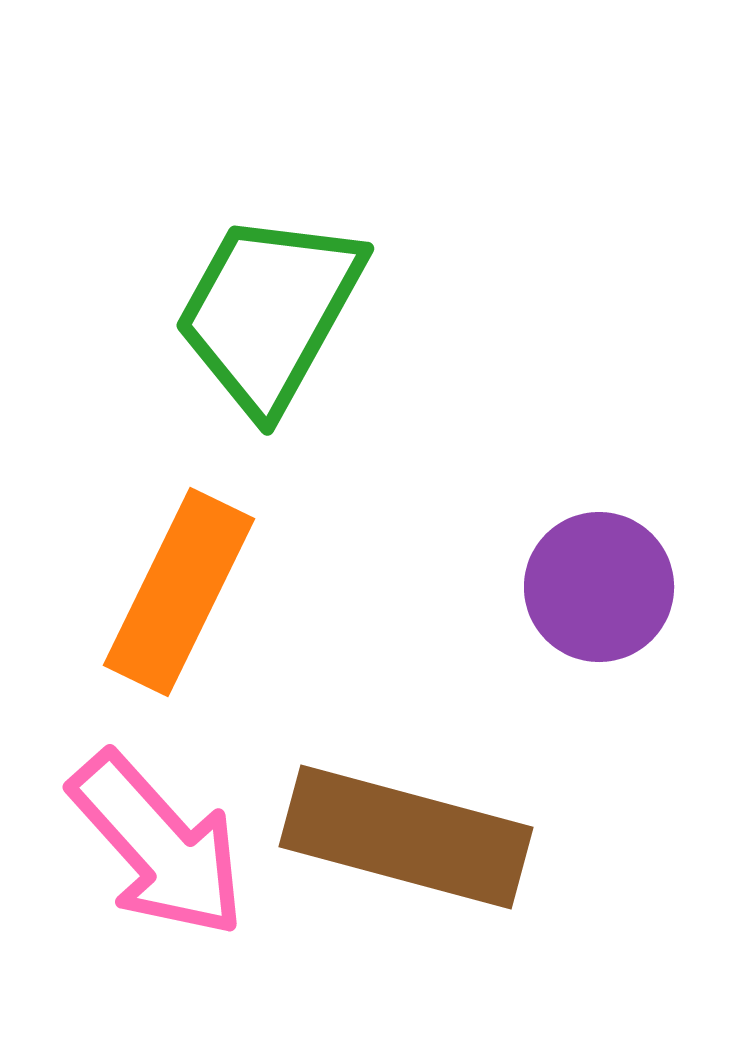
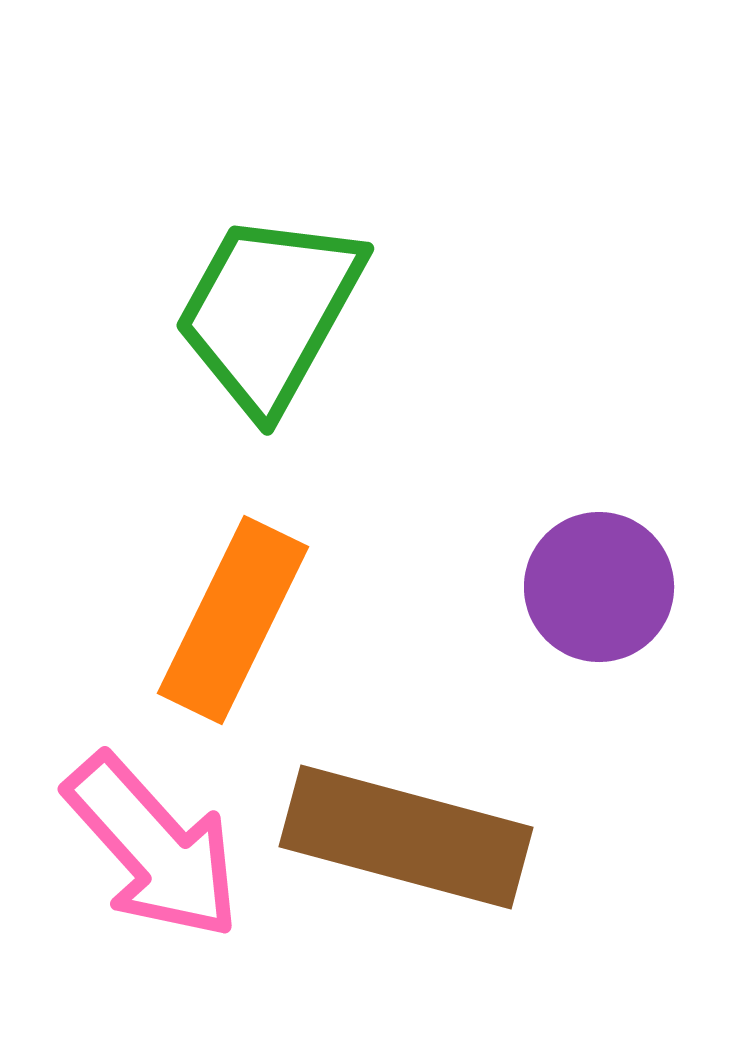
orange rectangle: moved 54 px right, 28 px down
pink arrow: moved 5 px left, 2 px down
